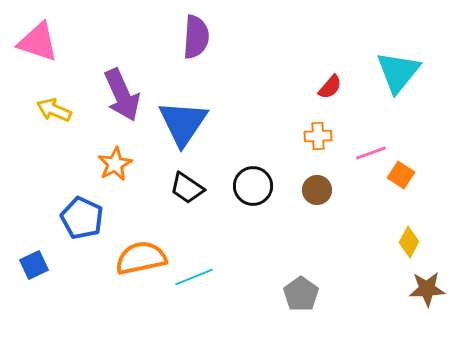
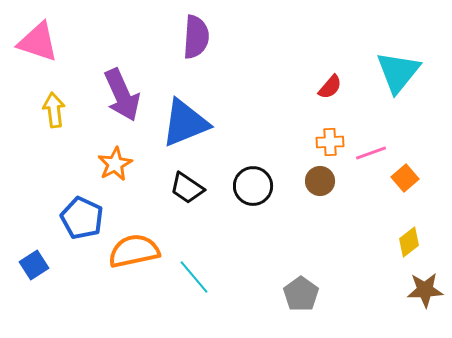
yellow arrow: rotated 60 degrees clockwise
blue triangle: moved 2 px right; rotated 34 degrees clockwise
orange cross: moved 12 px right, 6 px down
orange square: moved 4 px right, 3 px down; rotated 16 degrees clockwise
brown circle: moved 3 px right, 9 px up
yellow diamond: rotated 24 degrees clockwise
orange semicircle: moved 7 px left, 7 px up
blue square: rotated 8 degrees counterclockwise
cyan line: rotated 72 degrees clockwise
brown star: moved 2 px left, 1 px down
